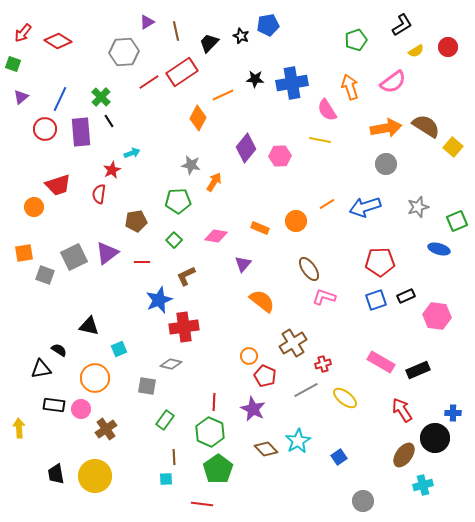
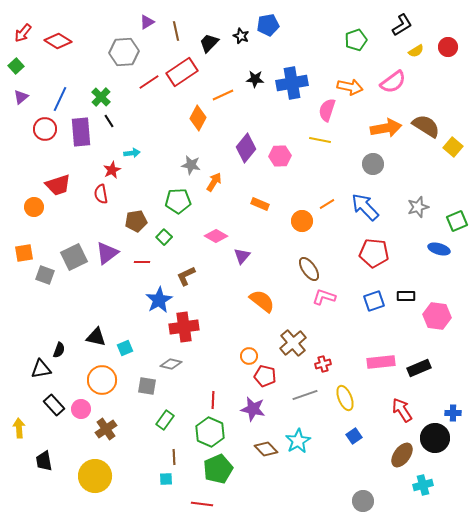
green square at (13, 64): moved 3 px right, 2 px down; rotated 28 degrees clockwise
orange arrow at (350, 87): rotated 120 degrees clockwise
pink semicircle at (327, 110): rotated 50 degrees clockwise
cyan arrow at (132, 153): rotated 14 degrees clockwise
gray circle at (386, 164): moved 13 px left
red semicircle at (99, 194): moved 2 px right; rotated 18 degrees counterclockwise
blue arrow at (365, 207): rotated 64 degrees clockwise
orange circle at (296, 221): moved 6 px right
orange rectangle at (260, 228): moved 24 px up
pink diamond at (216, 236): rotated 20 degrees clockwise
green square at (174, 240): moved 10 px left, 3 px up
red pentagon at (380, 262): moved 6 px left, 9 px up; rotated 8 degrees clockwise
purple triangle at (243, 264): moved 1 px left, 8 px up
black rectangle at (406, 296): rotated 24 degrees clockwise
blue star at (159, 300): rotated 8 degrees counterclockwise
blue square at (376, 300): moved 2 px left, 1 px down
black triangle at (89, 326): moved 7 px right, 11 px down
brown cross at (293, 343): rotated 8 degrees counterclockwise
cyan square at (119, 349): moved 6 px right, 1 px up
black semicircle at (59, 350): rotated 77 degrees clockwise
pink rectangle at (381, 362): rotated 36 degrees counterclockwise
black rectangle at (418, 370): moved 1 px right, 2 px up
red pentagon at (265, 376): rotated 10 degrees counterclockwise
orange circle at (95, 378): moved 7 px right, 2 px down
gray line at (306, 390): moved 1 px left, 5 px down; rotated 10 degrees clockwise
yellow ellipse at (345, 398): rotated 30 degrees clockwise
red line at (214, 402): moved 1 px left, 2 px up
black rectangle at (54, 405): rotated 40 degrees clockwise
purple star at (253, 409): rotated 15 degrees counterclockwise
brown ellipse at (404, 455): moved 2 px left
blue square at (339, 457): moved 15 px right, 21 px up
green pentagon at (218, 469): rotated 12 degrees clockwise
black trapezoid at (56, 474): moved 12 px left, 13 px up
